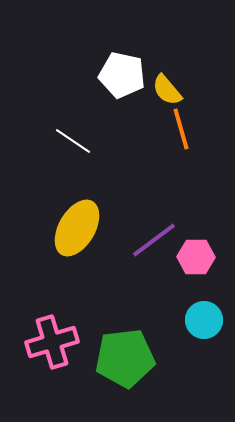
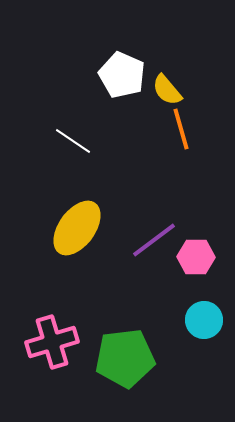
white pentagon: rotated 12 degrees clockwise
yellow ellipse: rotated 6 degrees clockwise
